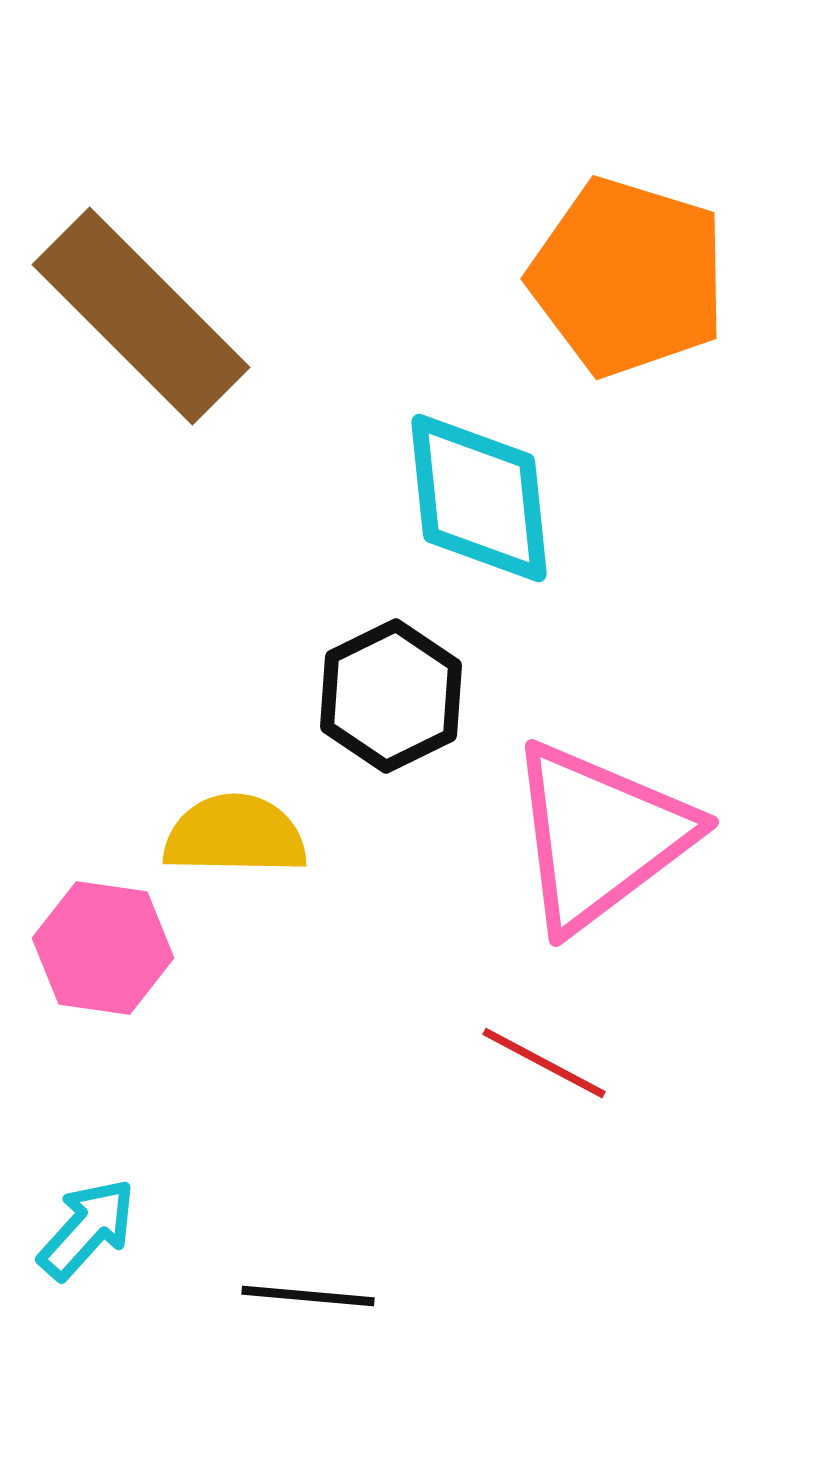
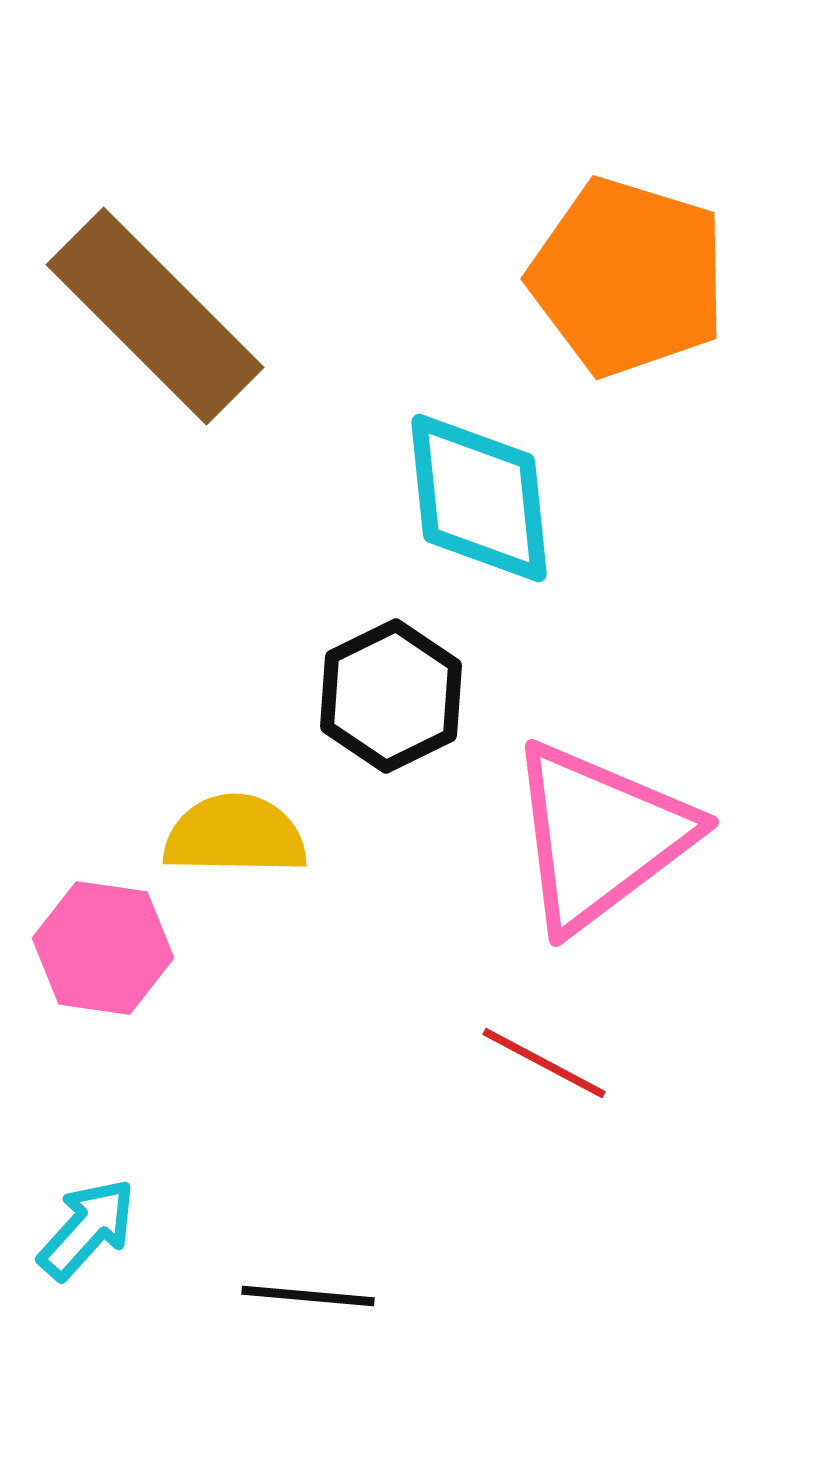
brown rectangle: moved 14 px right
